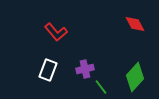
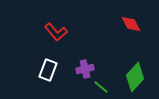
red diamond: moved 4 px left
green line: rotated 14 degrees counterclockwise
